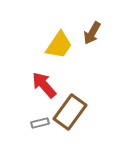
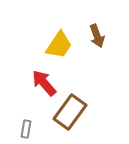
brown arrow: moved 5 px right, 3 px down; rotated 50 degrees counterclockwise
red arrow: moved 2 px up
gray rectangle: moved 14 px left, 6 px down; rotated 66 degrees counterclockwise
